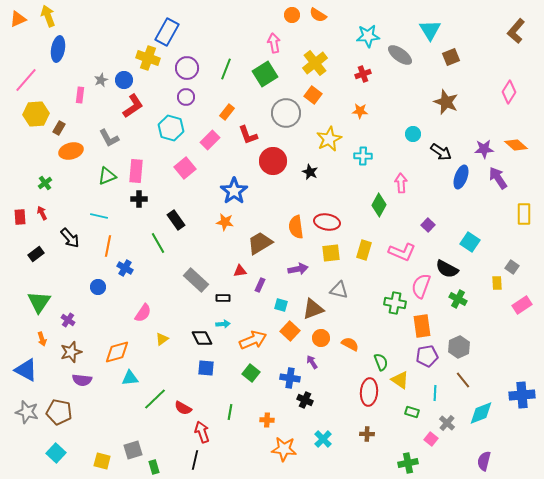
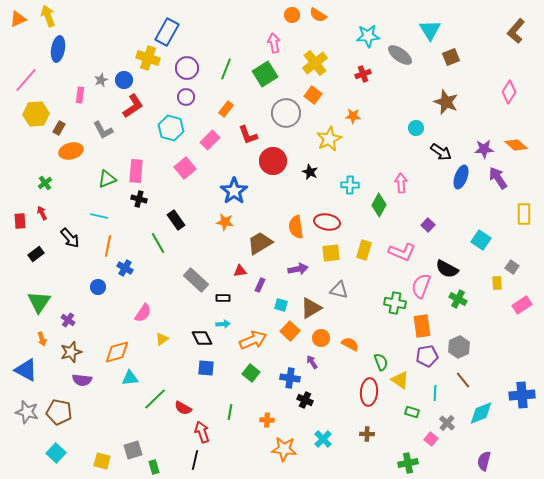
orange star at (360, 111): moved 7 px left, 5 px down
orange rectangle at (227, 112): moved 1 px left, 3 px up
cyan circle at (413, 134): moved 3 px right, 6 px up
gray L-shape at (109, 138): moved 6 px left, 8 px up
cyan cross at (363, 156): moved 13 px left, 29 px down
green triangle at (107, 176): moved 3 px down
black cross at (139, 199): rotated 14 degrees clockwise
red rectangle at (20, 217): moved 4 px down
cyan square at (470, 242): moved 11 px right, 2 px up
brown triangle at (313, 309): moved 2 px left, 1 px up; rotated 10 degrees counterclockwise
